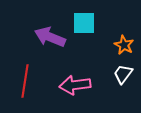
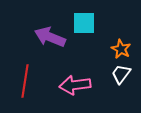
orange star: moved 3 px left, 4 px down
white trapezoid: moved 2 px left
